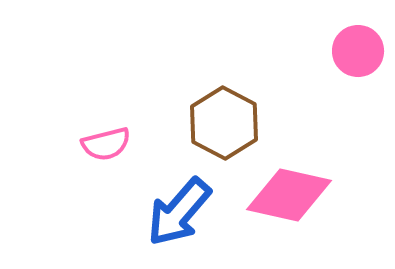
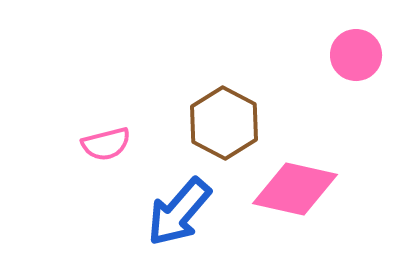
pink circle: moved 2 px left, 4 px down
pink diamond: moved 6 px right, 6 px up
